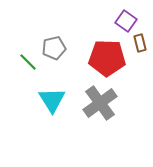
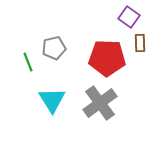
purple square: moved 3 px right, 4 px up
brown rectangle: rotated 12 degrees clockwise
green line: rotated 24 degrees clockwise
